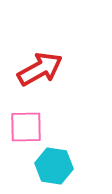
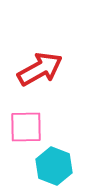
cyan hexagon: rotated 12 degrees clockwise
